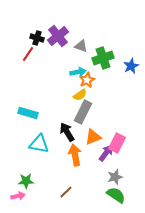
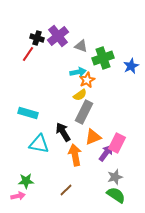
gray rectangle: moved 1 px right
black arrow: moved 4 px left
brown line: moved 2 px up
